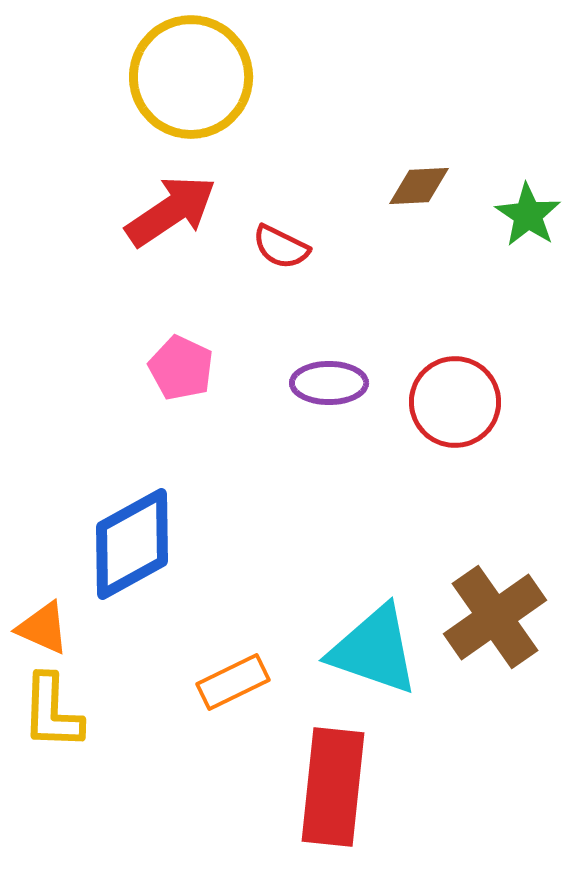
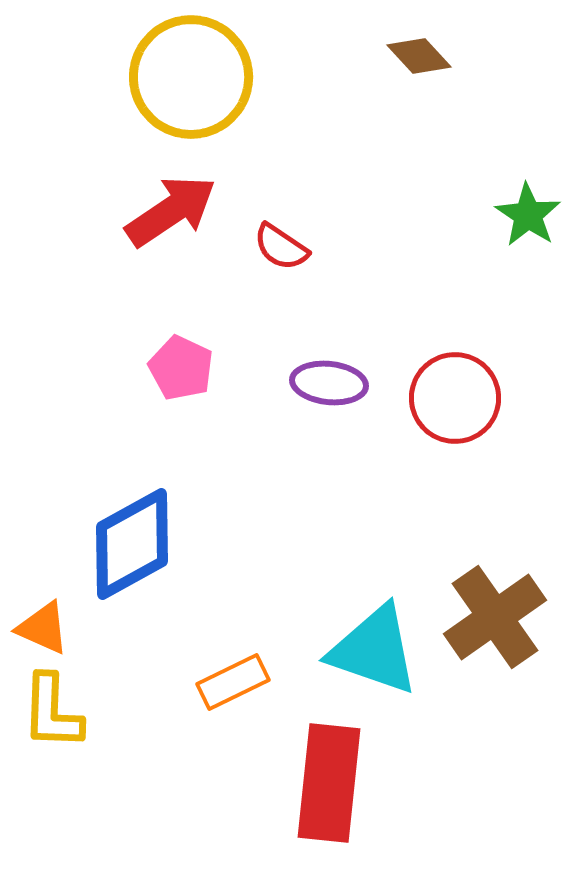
brown diamond: moved 130 px up; rotated 50 degrees clockwise
red semicircle: rotated 8 degrees clockwise
purple ellipse: rotated 6 degrees clockwise
red circle: moved 4 px up
red rectangle: moved 4 px left, 4 px up
